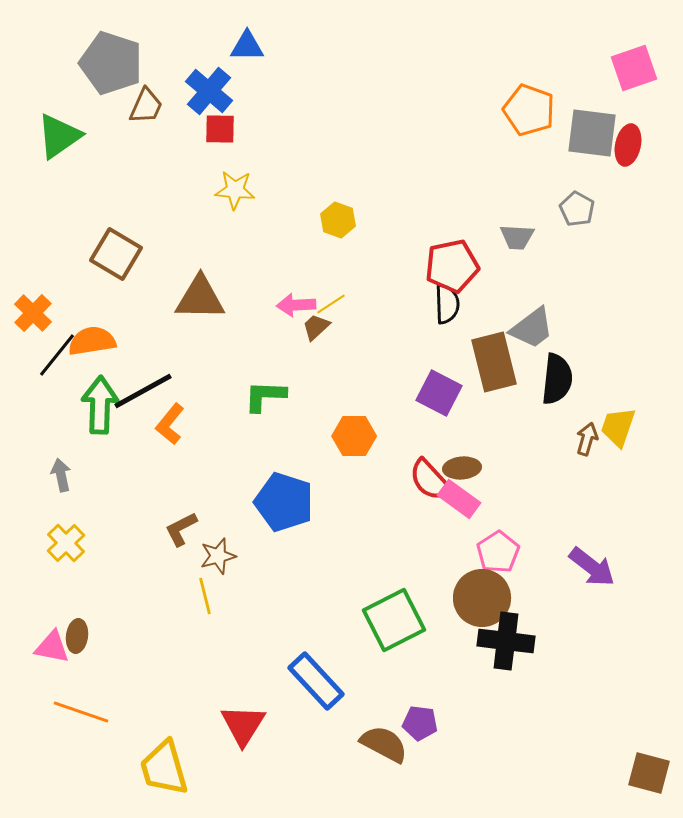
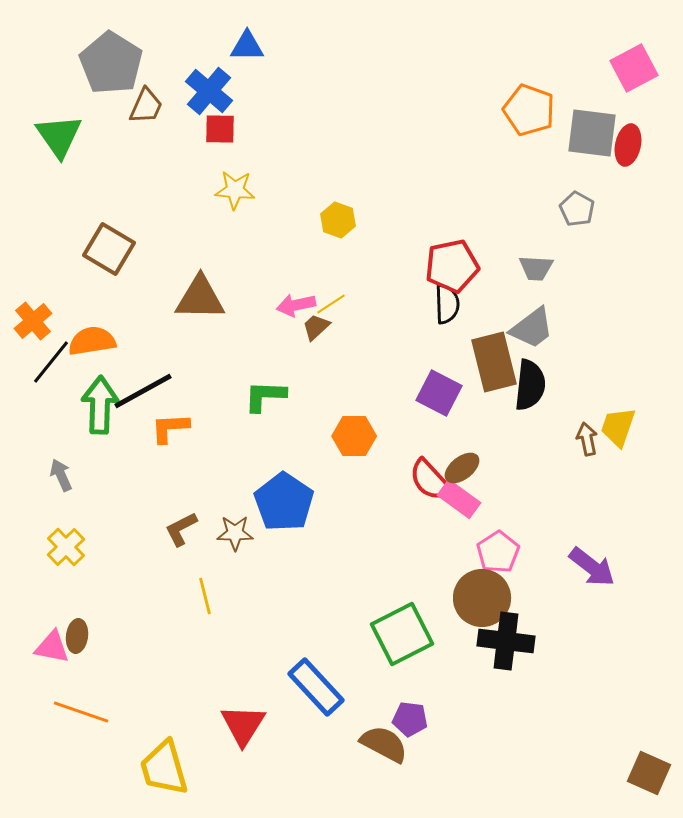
gray pentagon at (111, 63): rotated 14 degrees clockwise
pink square at (634, 68): rotated 9 degrees counterclockwise
green triangle at (59, 136): rotated 30 degrees counterclockwise
gray trapezoid at (517, 237): moved 19 px right, 31 px down
brown square at (116, 254): moved 7 px left, 5 px up
pink arrow at (296, 305): rotated 9 degrees counterclockwise
orange cross at (33, 313): moved 8 px down; rotated 6 degrees clockwise
black line at (57, 355): moved 6 px left, 7 px down
black semicircle at (557, 379): moved 27 px left, 6 px down
orange L-shape at (170, 424): moved 4 px down; rotated 48 degrees clockwise
brown arrow at (587, 439): rotated 28 degrees counterclockwise
brown ellipse at (462, 468): rotated 33 degrees counterclockwise
gray arrow at (61, 475): rotated 12 degrees counterclockwise
blue pentagon at (284, 502): rotated 16 degrees clockwise
yellow cross at (66, 543): moved 4 px down
brown star at (218, 556): moved 17 px right, 23 px up; rotated 15 degrees clockwise
green square at (394, 620): moved 8 px right, 14 px down
blue rectangle at (316, 681): moved 6 px down
purple pentagon at (420, 723): moved 10 px left, 4 px up
brown square at (649, 773): rotated 9 degrees clockwise
